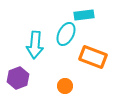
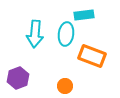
cyan ellipse: rotated 20 degrees counterclockwise
cyan arrow: moved 11 px up
orange rectangle: moved 1 px left, 1 px up
